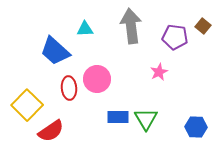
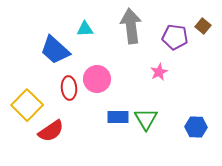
blue trapezoid: moved 1 px up
